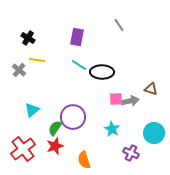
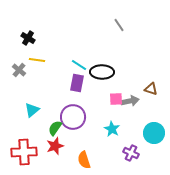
purple rectangle: moved 46 px down
red cross: moved 1 px right, 3 px down; rotated 35 degrees clockwise
